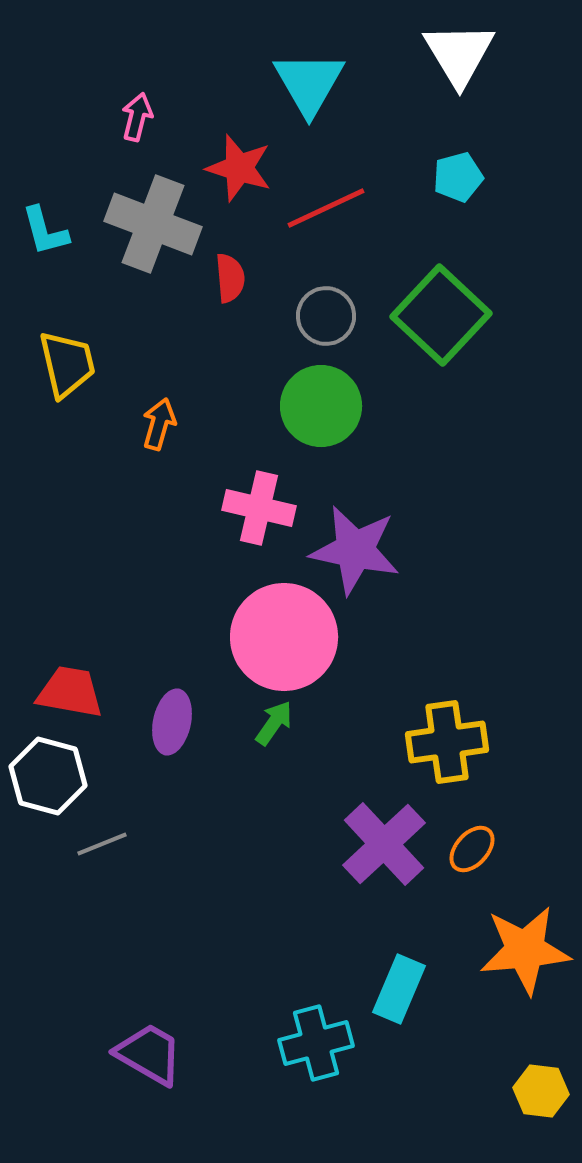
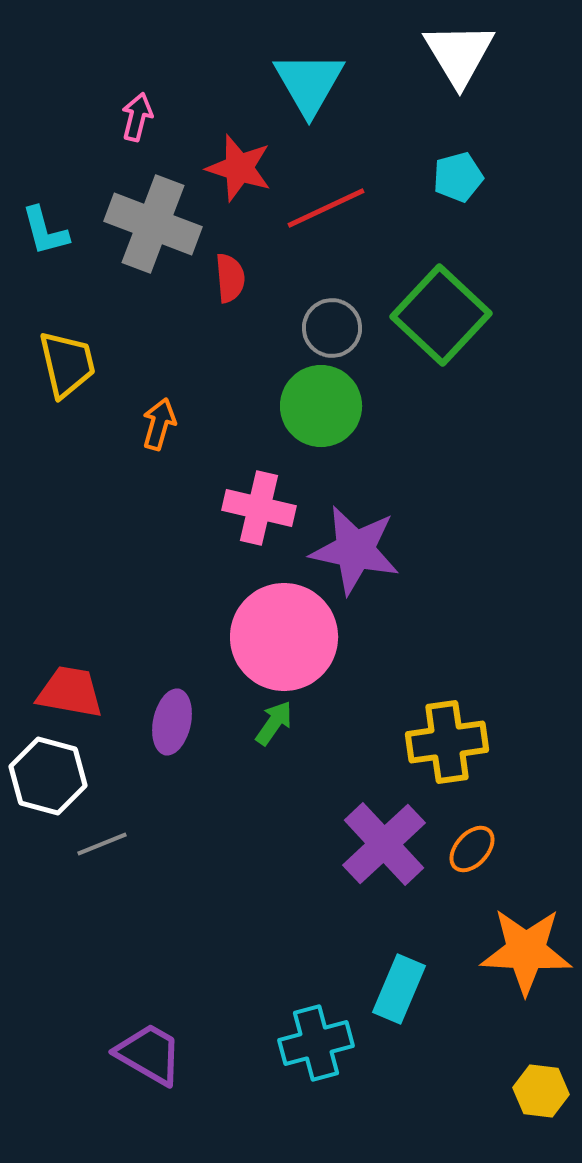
gray circle: moved 6 px right, 12 px down
orange star: moved 1 px right, 1 px down; rotated 8 degrees clockwise
